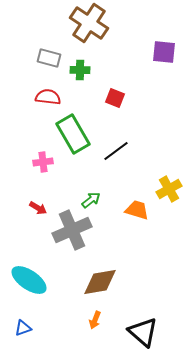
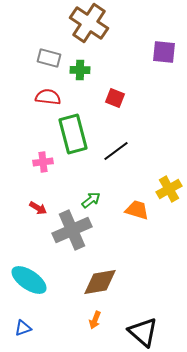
green rectangle: rotated 15 degrees clockwise
